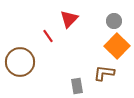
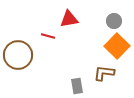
red triangle: rotated 36 degrees clockwise
red line: rotated 40 degrees counterclockwise
brown circle: moved 2 px left, 7 px up
